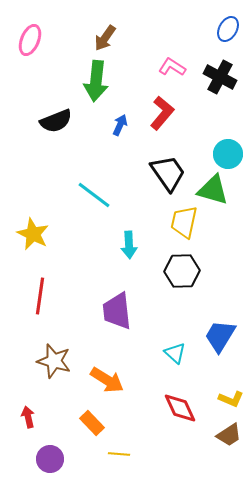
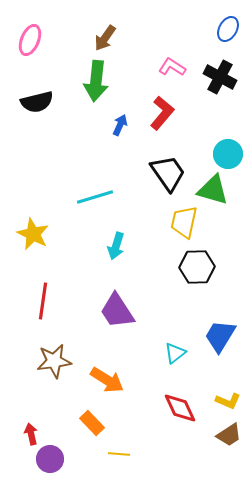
black semicircle: moved 19 px left, 19 px up; rotated 8 degrees clockwise
cyan line: moved 1 px right, 2 px down; rotated 54 degrees counterclockwise
cyan arrow: moved 13 px left, 1 px down; rotated 20 degrees clockwise
black hexagon: moved 15 px right, 4 px up
red line: moved 3 px right, 5 px down
purple trapezoid: rotated 27 degrees counterclockwise
cyan triangle: rotated 40 degrees clockwise
brown star: rotated 24 degrees counterclockwise
yellow L-shape: moved 3 px left, 2 px down
red arrow: moved 3 px right, 17 px down
